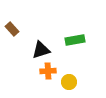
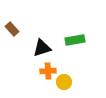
black triangle: moved 1 px right, 2 px up
yellow circle: moved 5 px left
